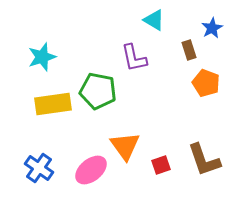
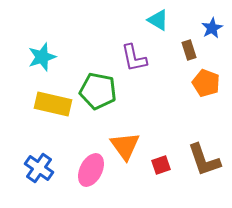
cyan triangle: moved 4 px right
yellow rectangle: rotated 21 degrees clockwise
pink ellipse: rotated 24 degrees counterclockwise
